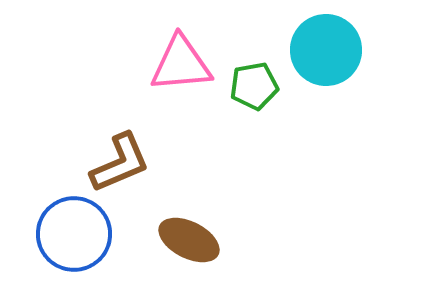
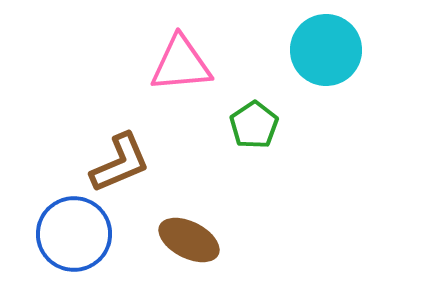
green pentagon: moved 39 px down; rotated 24 degrees counterclockwise
